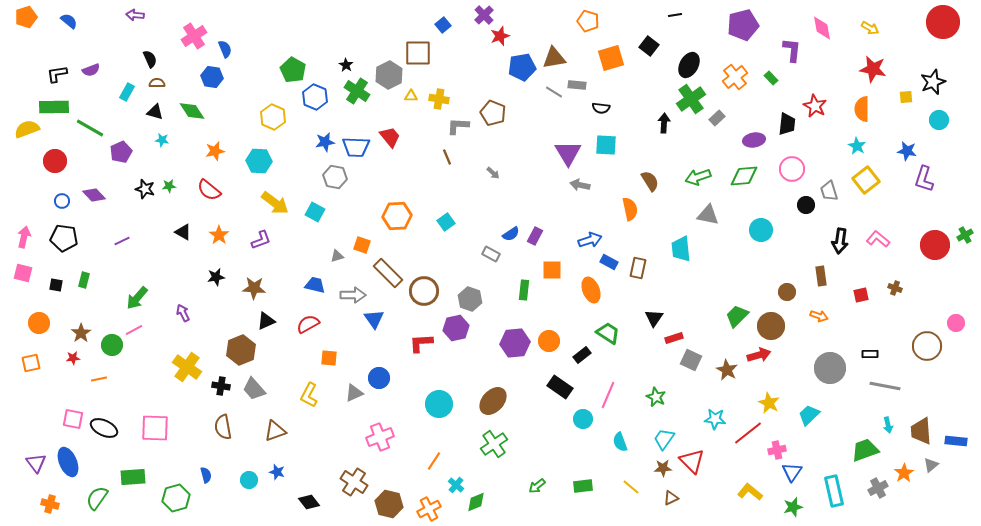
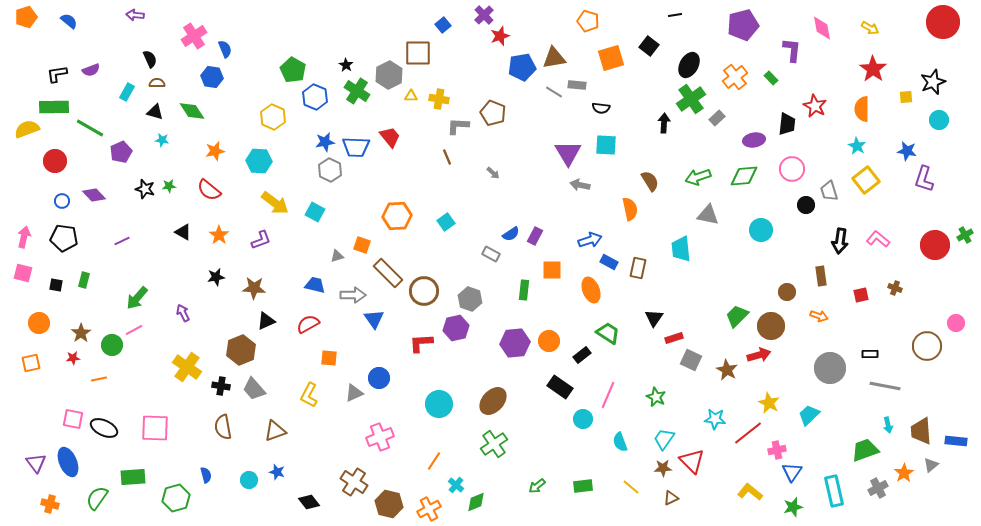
red star at (873, 69): rotated 24 degrees clockwise
gray hexagon at (335, 177): moved 5 px left, 7 px up; rotated 15 degrees clockwise
